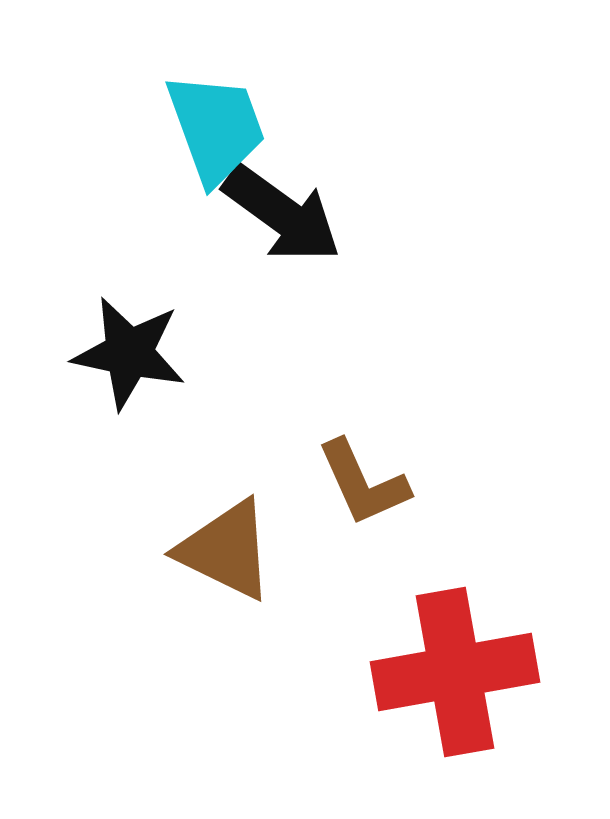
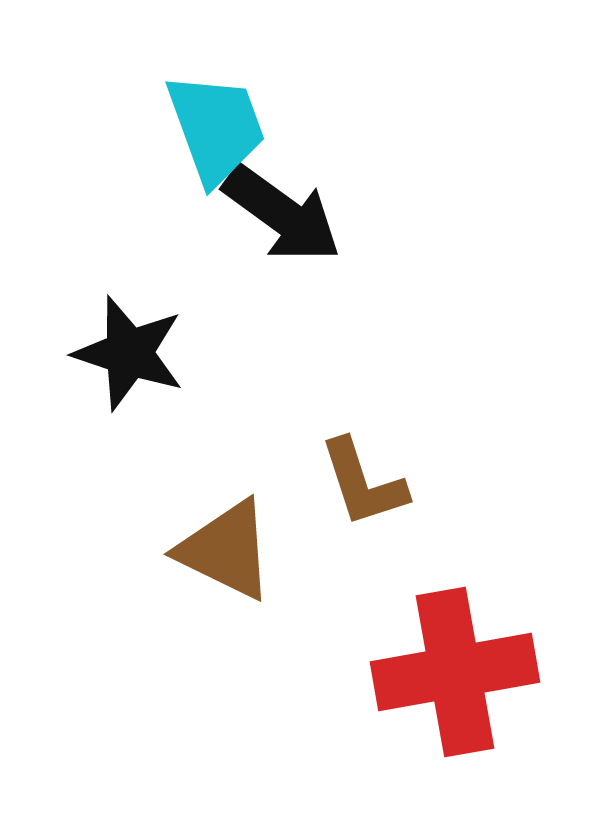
black star: rotated 6 degrees clockwise
brown L-shape: rotated 6 degrees clockwise
